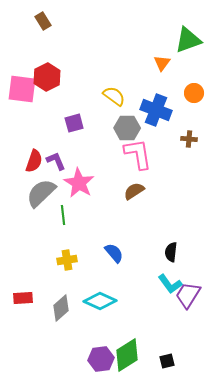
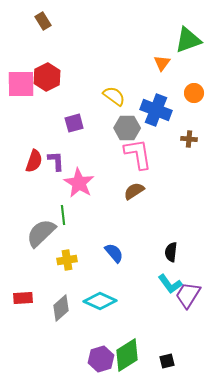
pink square: moved 1 px left, 5 px up; rotated 8 degrees counterclockwise
purple L-shape: rotated 20 degrees clockwise
gray semicircle: moved 40 px down
purple hexagon: rotated 10 degrees counterclockwise
